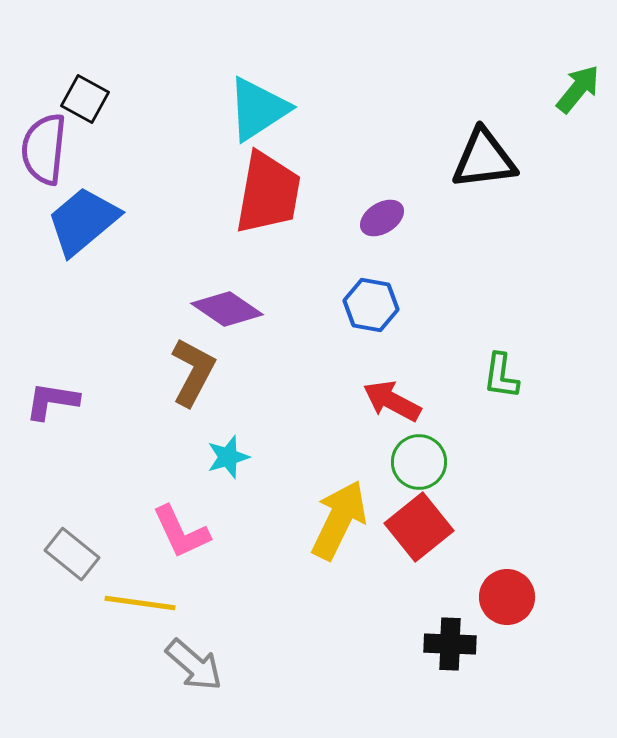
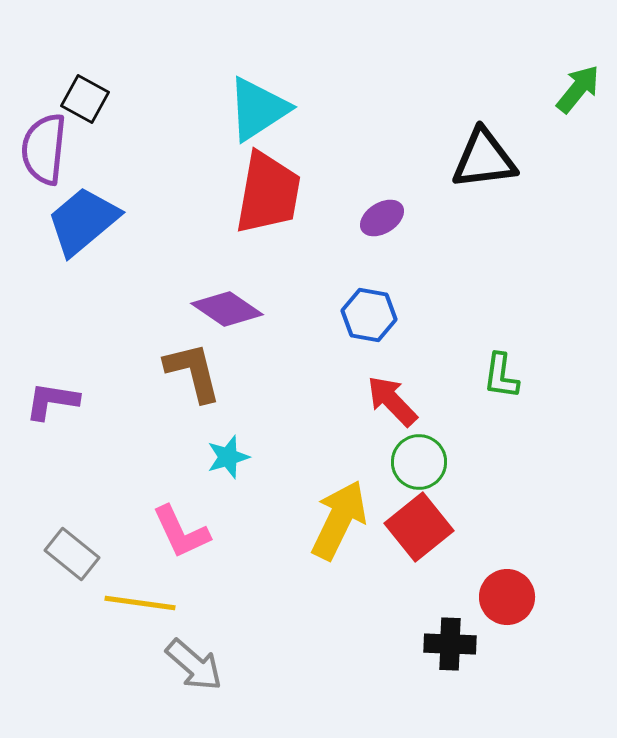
blue hexagon: moved 2 px left, 10 px down
brown L-shape: rotated 42 degrees counterclockwise
red arrow: rotated 18 degrees clockwise
